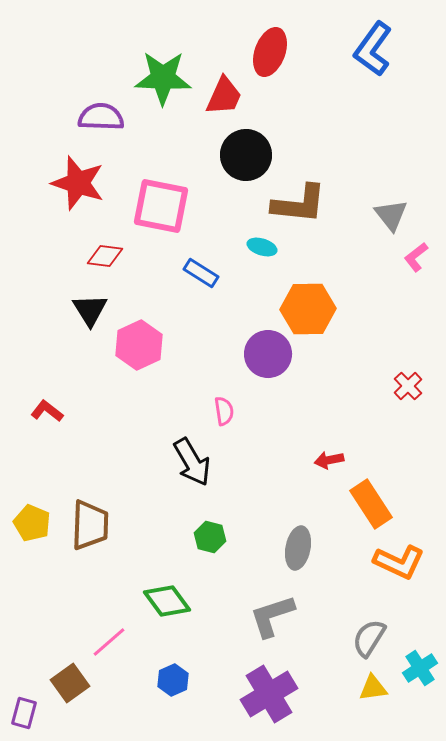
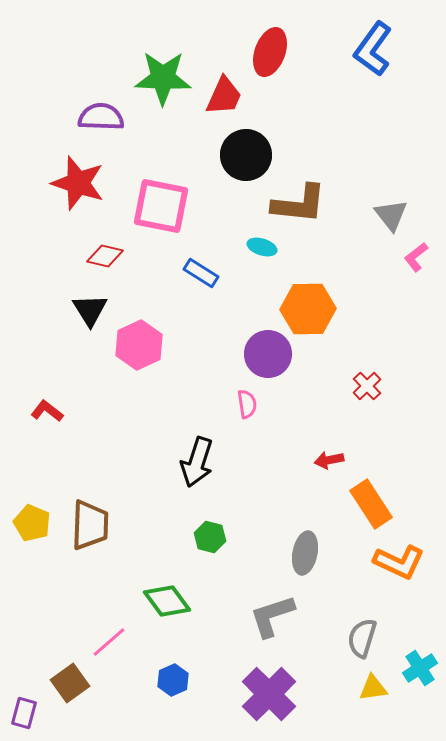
red diamond: rotated 6 degrees clockwise
red cross: moved 41 px left
pink semicircle: moved 23 px right, 7 px up
black arrow: moved 5 px right; rotated 48 degrees clockwise
gray ellipse: moved 7 px right, 5 px down
gray semicircle: moved 7 px left; rotated 15 degrees counterclockwise
purple cross: rotated 14 degrees counterclockwise
